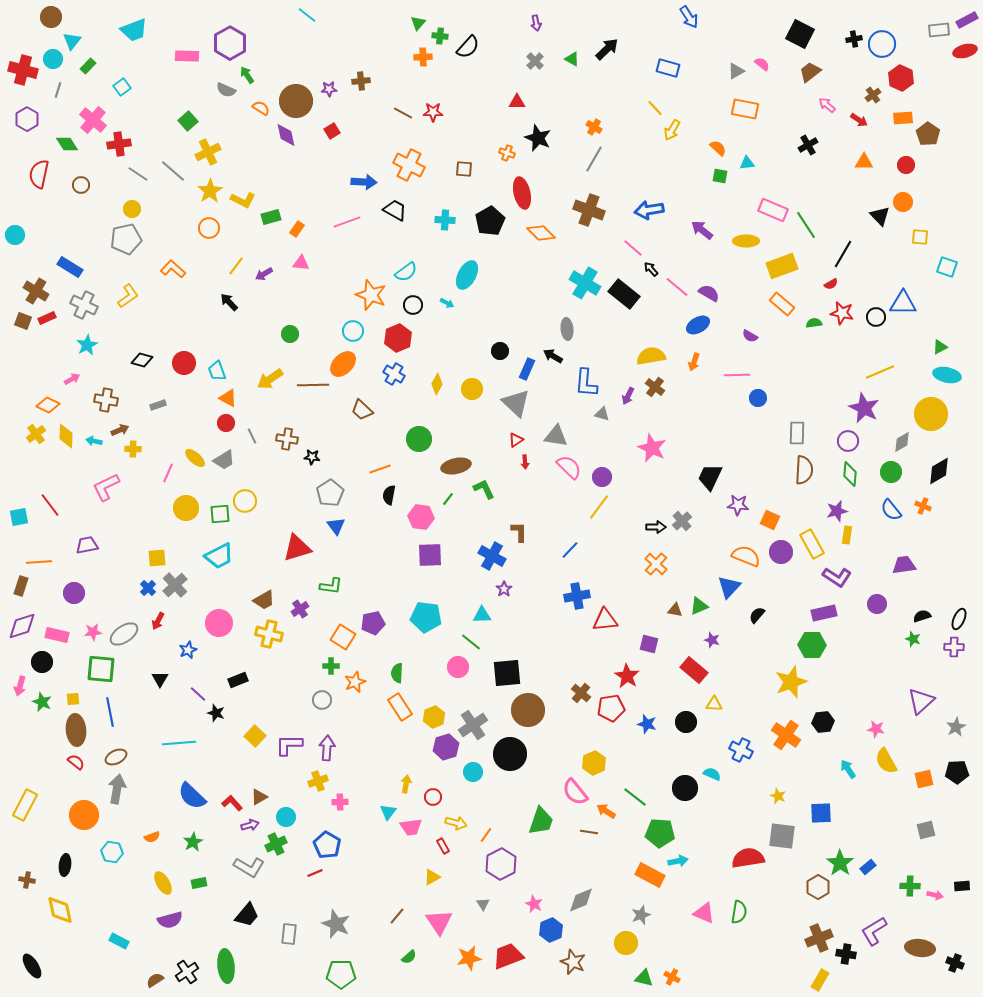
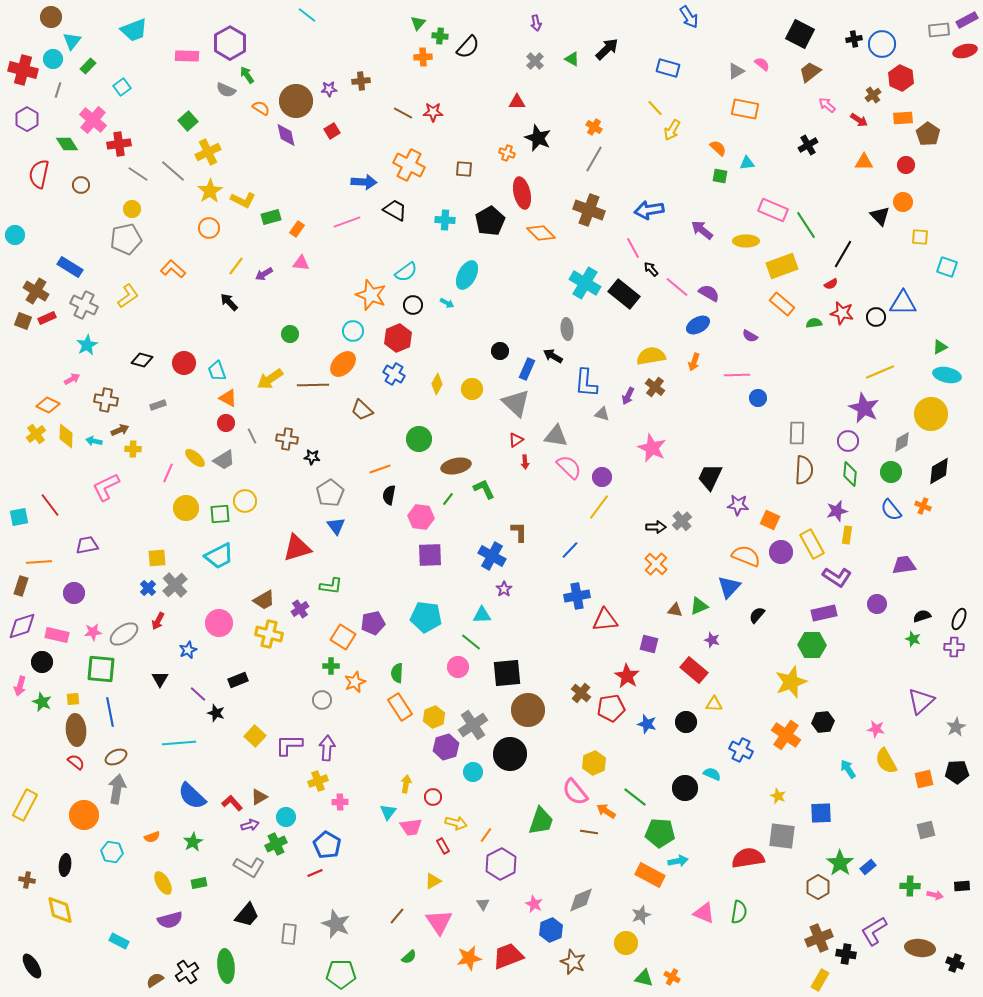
pink line at (633, 248): rotated 20 degrees clockwise
yellow triangle at (432, 877): moved 1 px right, 4 px down
